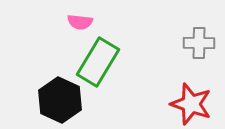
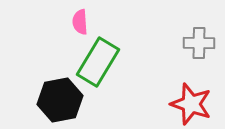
pink semicircle: rotated 80 degrees clockwise
black hexagon: rotated 24 degrees clockwise
